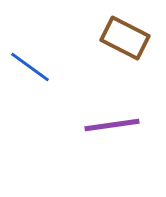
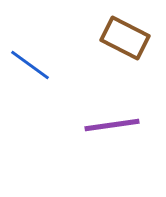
blue line: moved 2 px up
